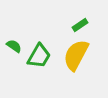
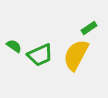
green rectangle: moved 9 px right, 3 px down
green trapezoid: moved 1 px right, 1 px up; rotated 36 degrees clockwise
